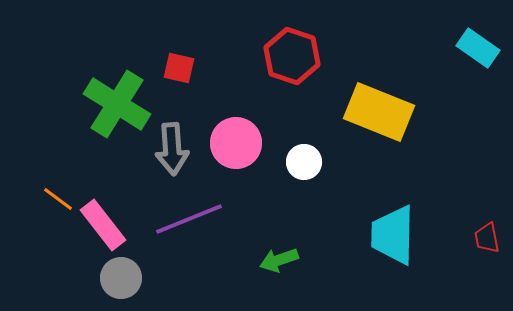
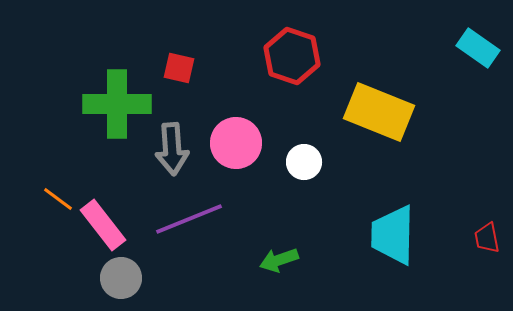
green cross: rotated 32 degrees counterclockwise
